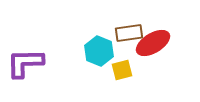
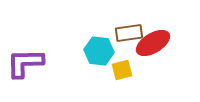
cyan hexagon: rotated 16 degrees counterclockwise
